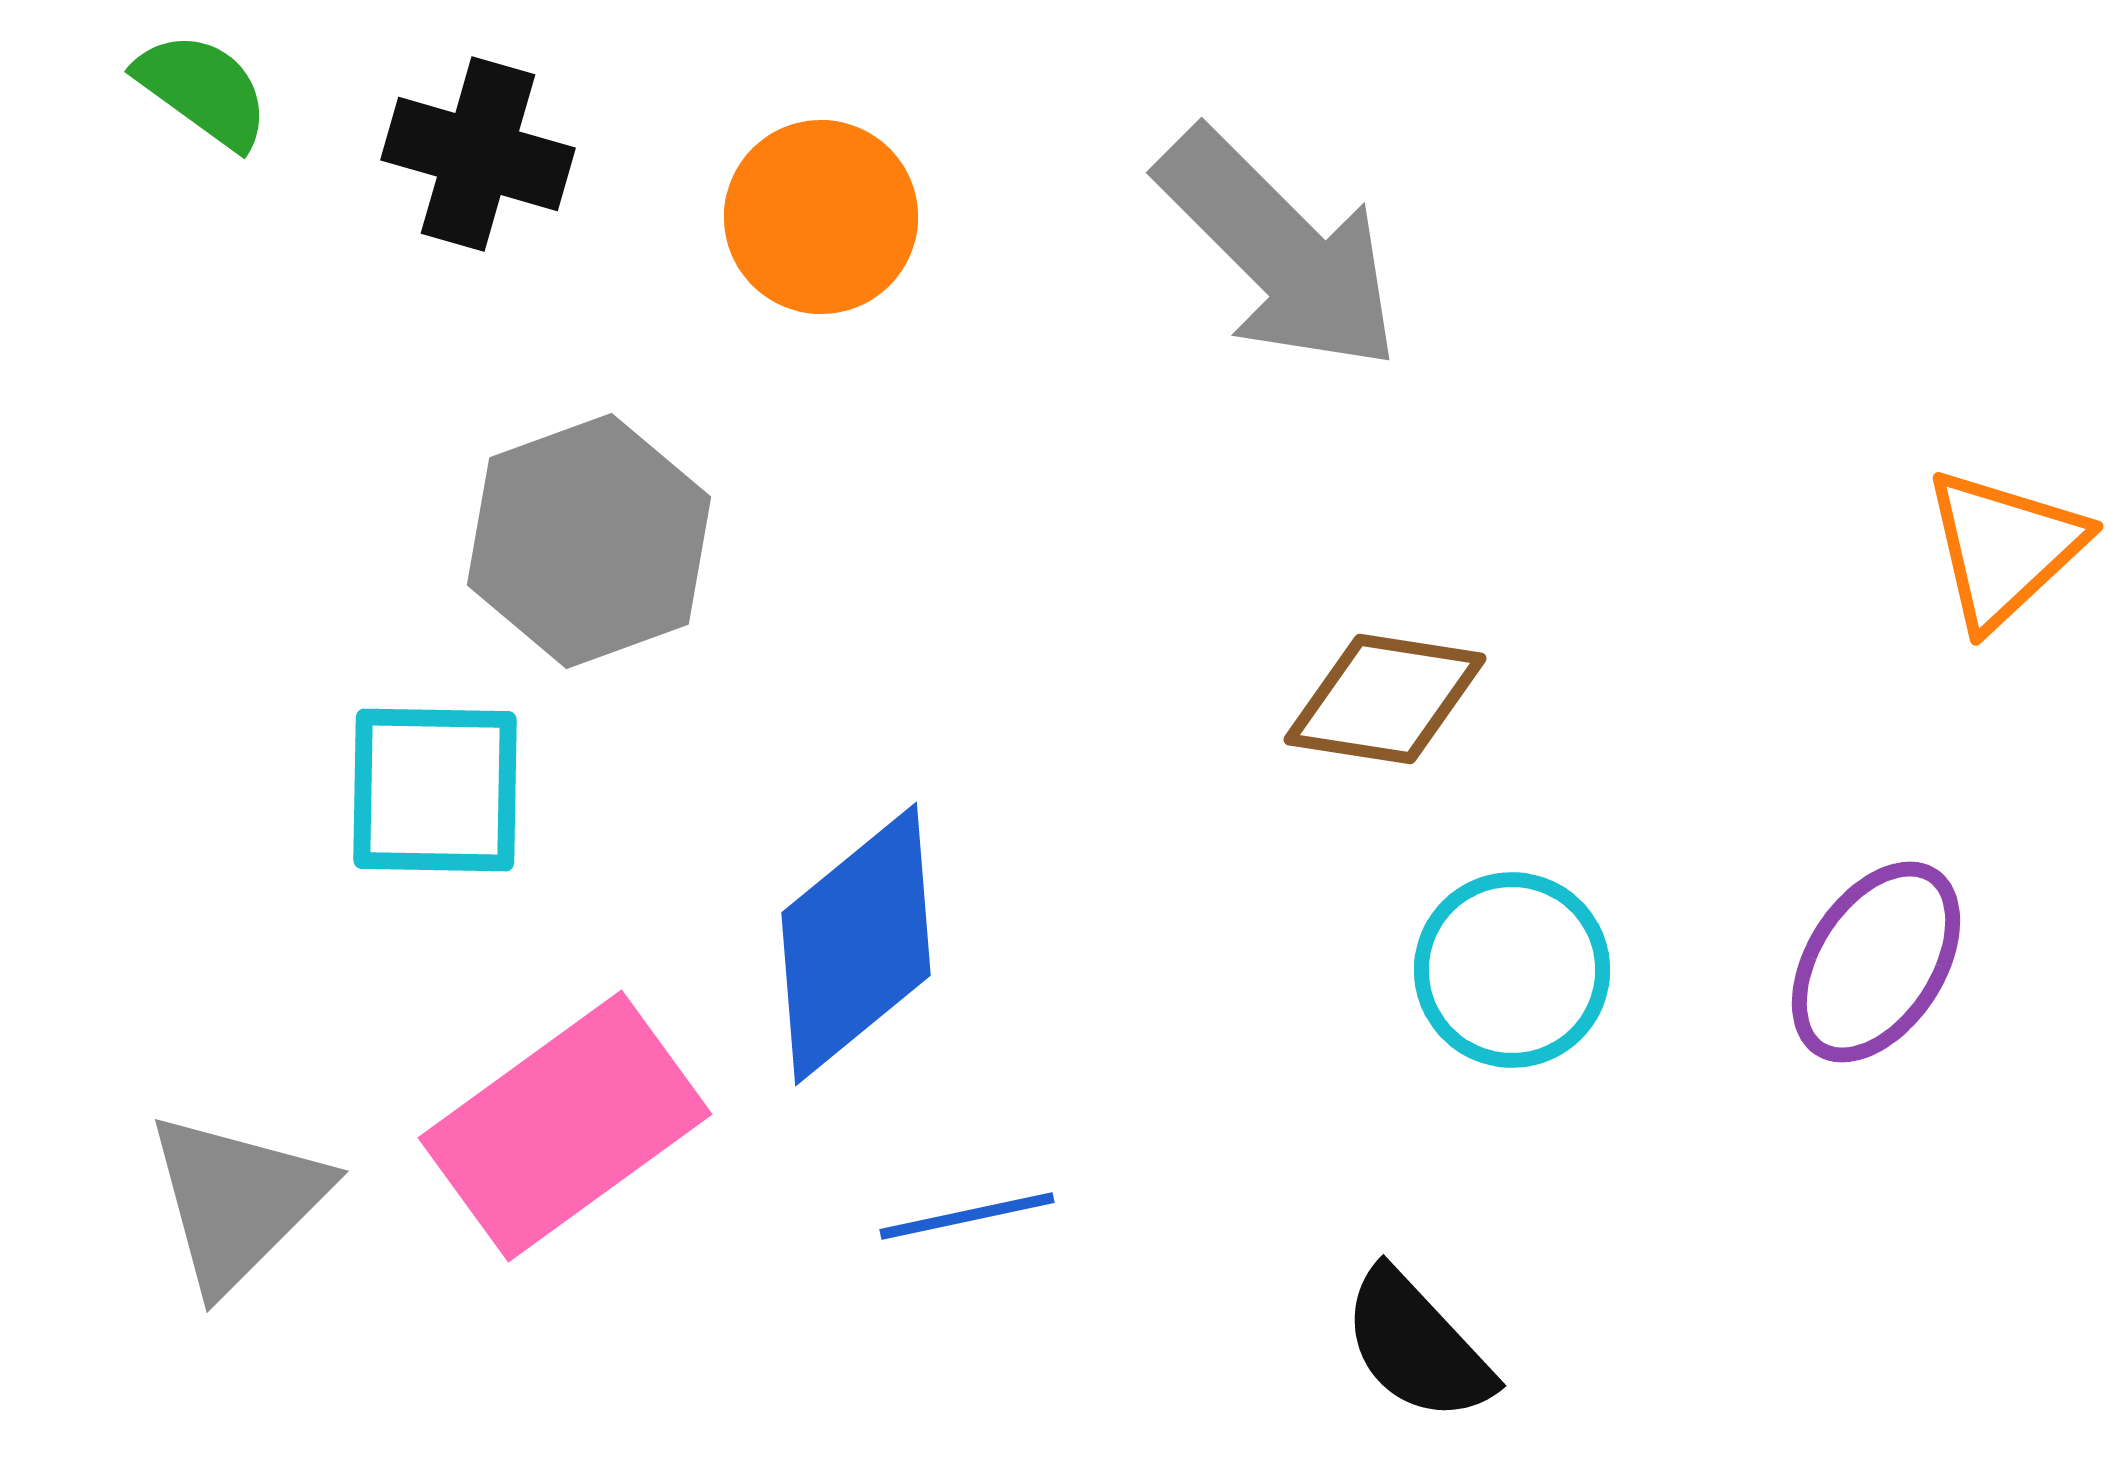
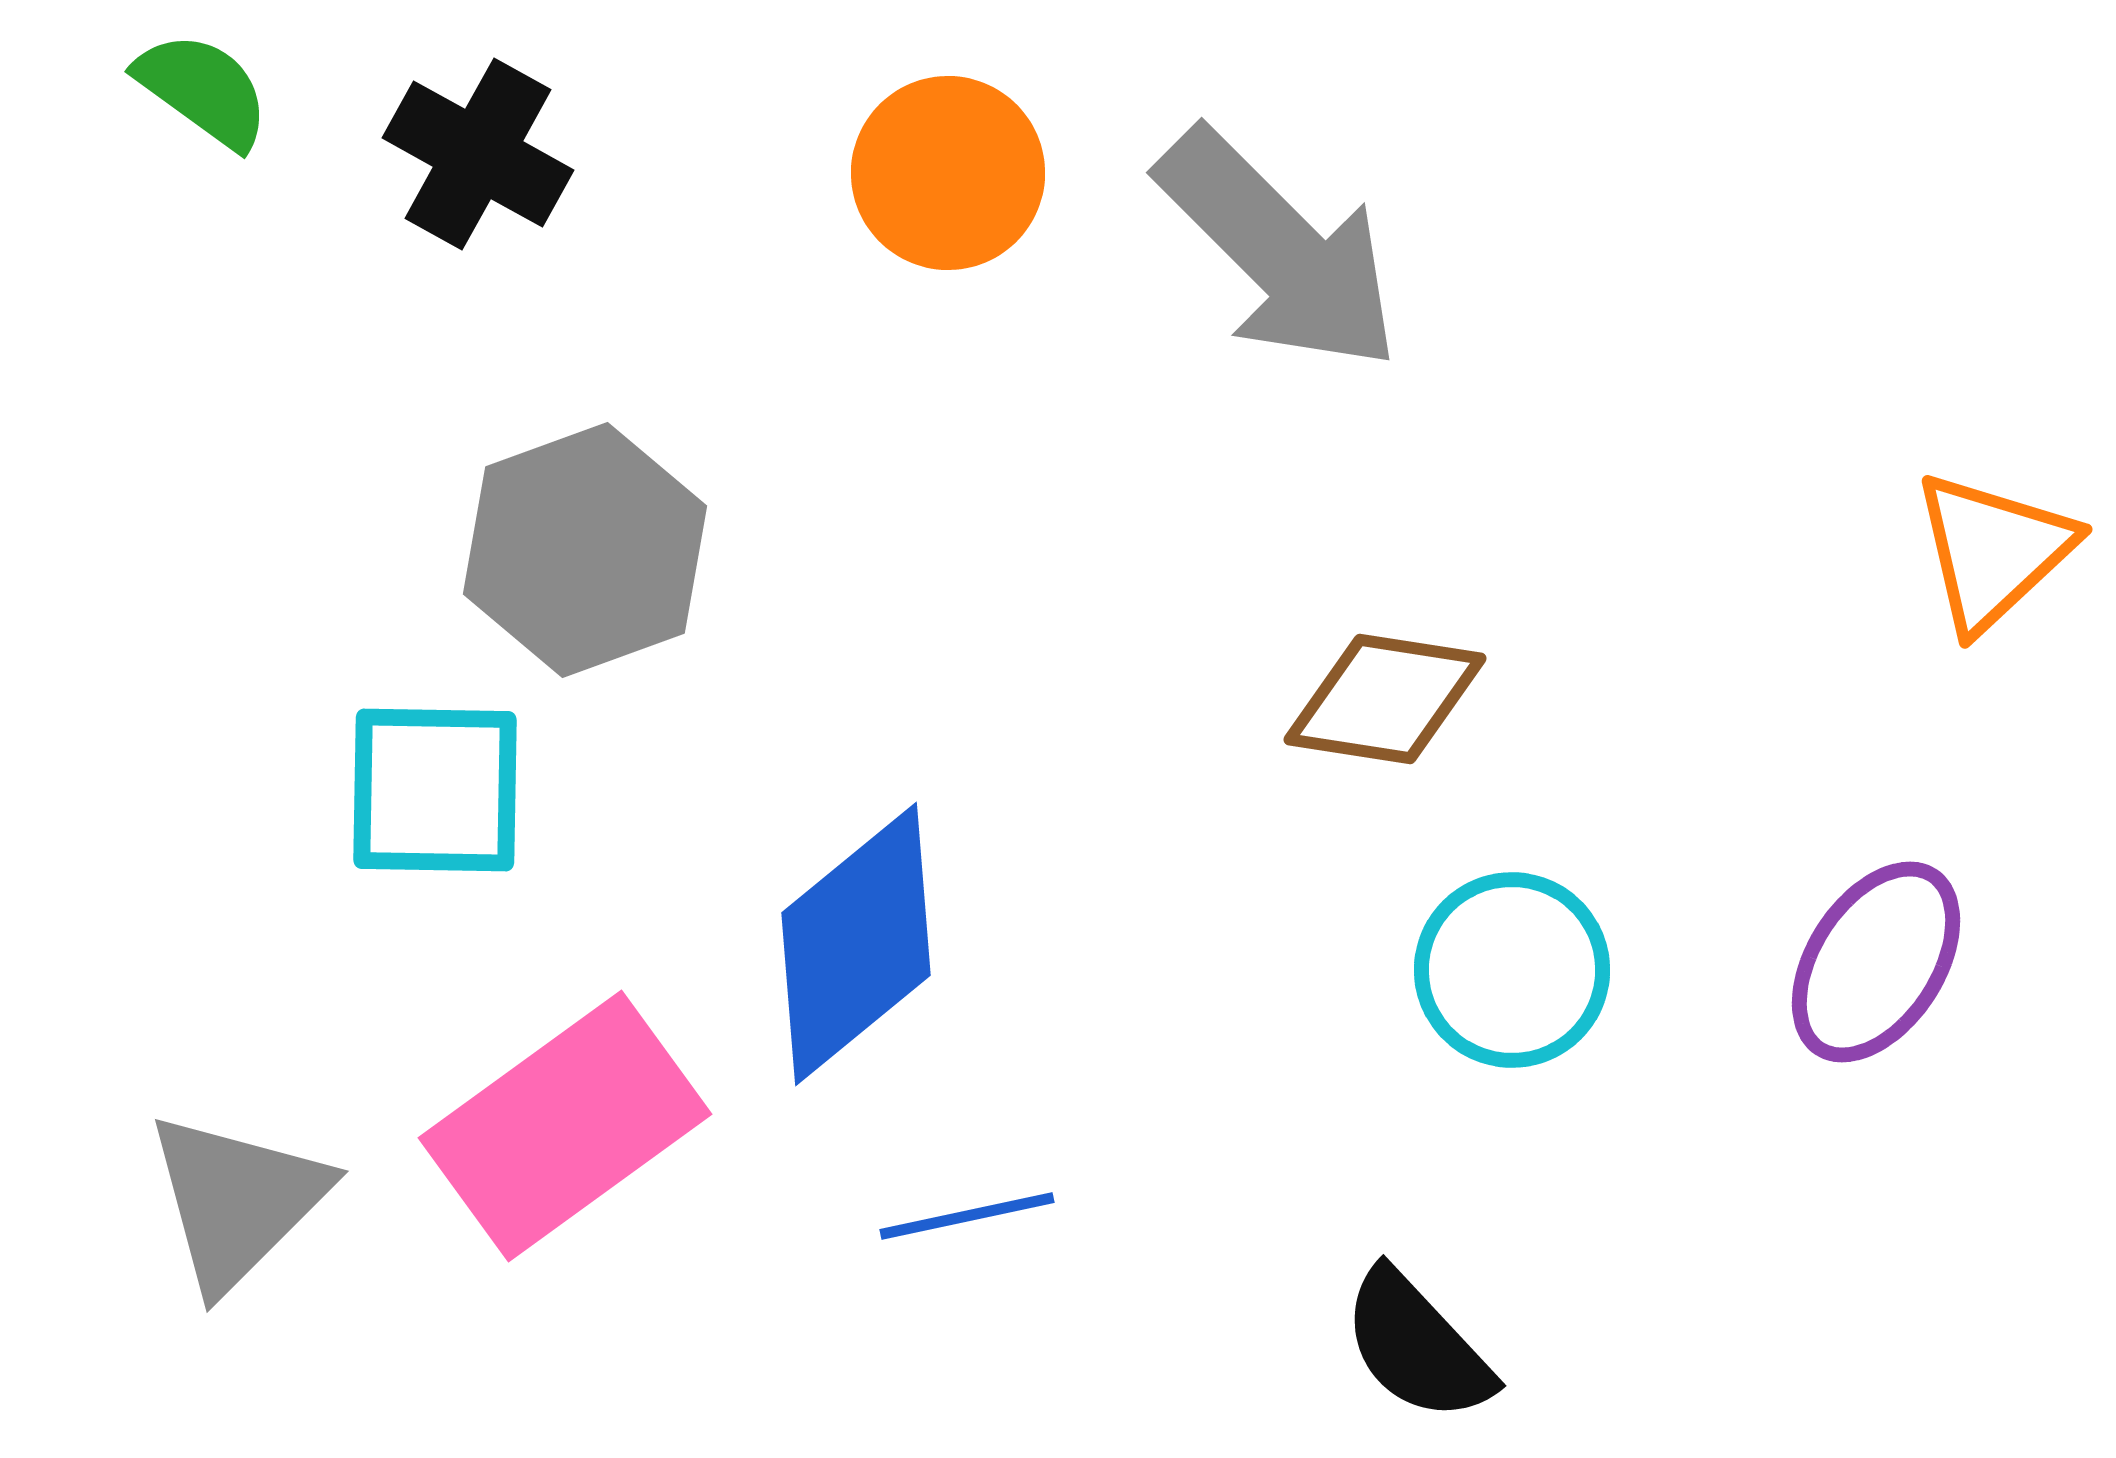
black cross: rotated 13 degrees clockwise
orange circle: moved 127 px right, 44 px up
gray hexagon: moved 4 px left, 9 px down
orange triangle: moved 11 px left, 3 px down
